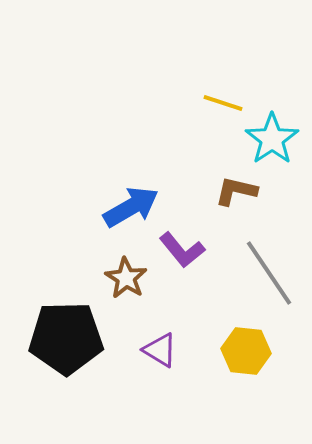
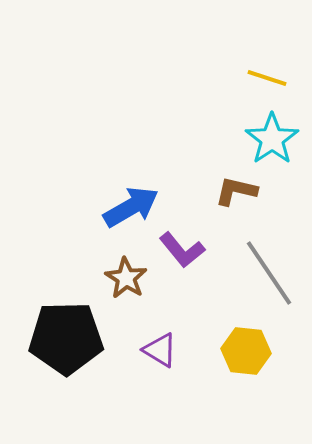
yellow line: moved 44 px right, 25 px up
